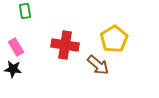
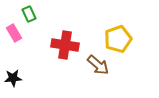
green rectangle: moved 4 px right, 3 px down; rotated 14 degrees counterclockwise
yellow pentagon: moved 4 px right; rotated 12 degrees clockwise
pink rectangle: moved 2 px left, 14 px up
black star: moved 9 px down; rotated 12 degrees counterclockwise
